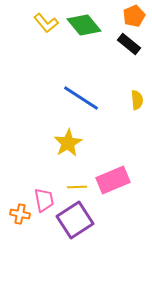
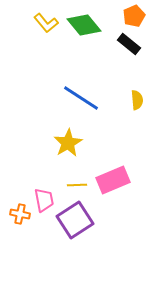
yellow line: moved 2 px up
